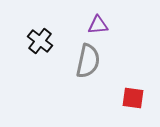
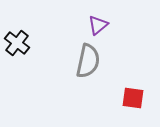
purple triangle: rotated 35 degrees counterclockwise
black cross: moved 23 px left, 2 px down
